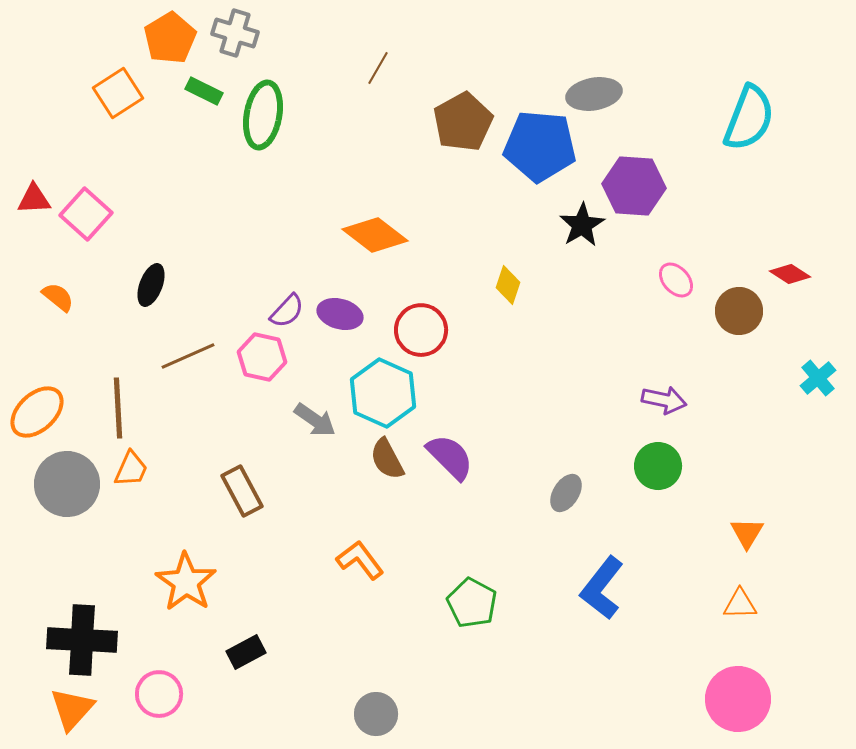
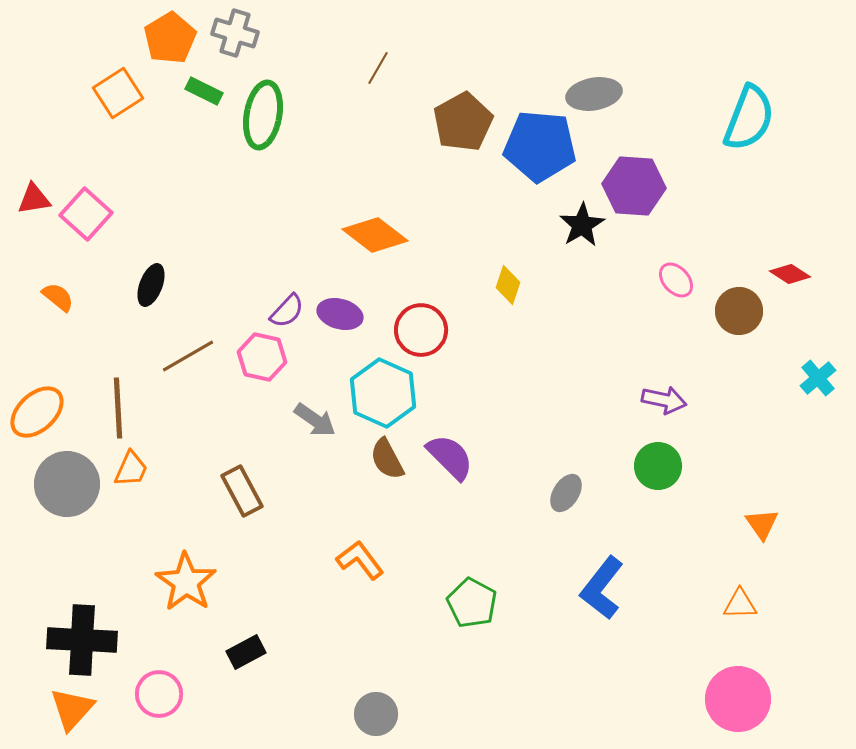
red triangle at (34, 199): rotated 6 degrees counterclockwise
brown line at (188, 356): rotated 6 degrees counterclockwise
orange triangle at (747, 533): moved 15 px right, 9 px up; rotated 6 degrees counterclockwise
